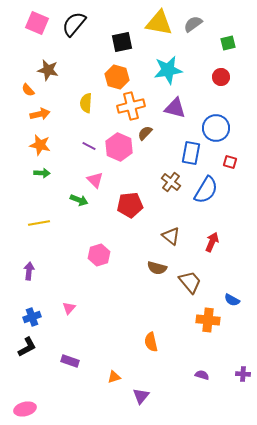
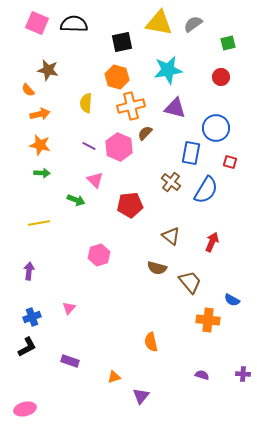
black semicircle at (74, 24): rotated 52 degrees clockwise
green arrow at (79, 200): moved 3 px left
